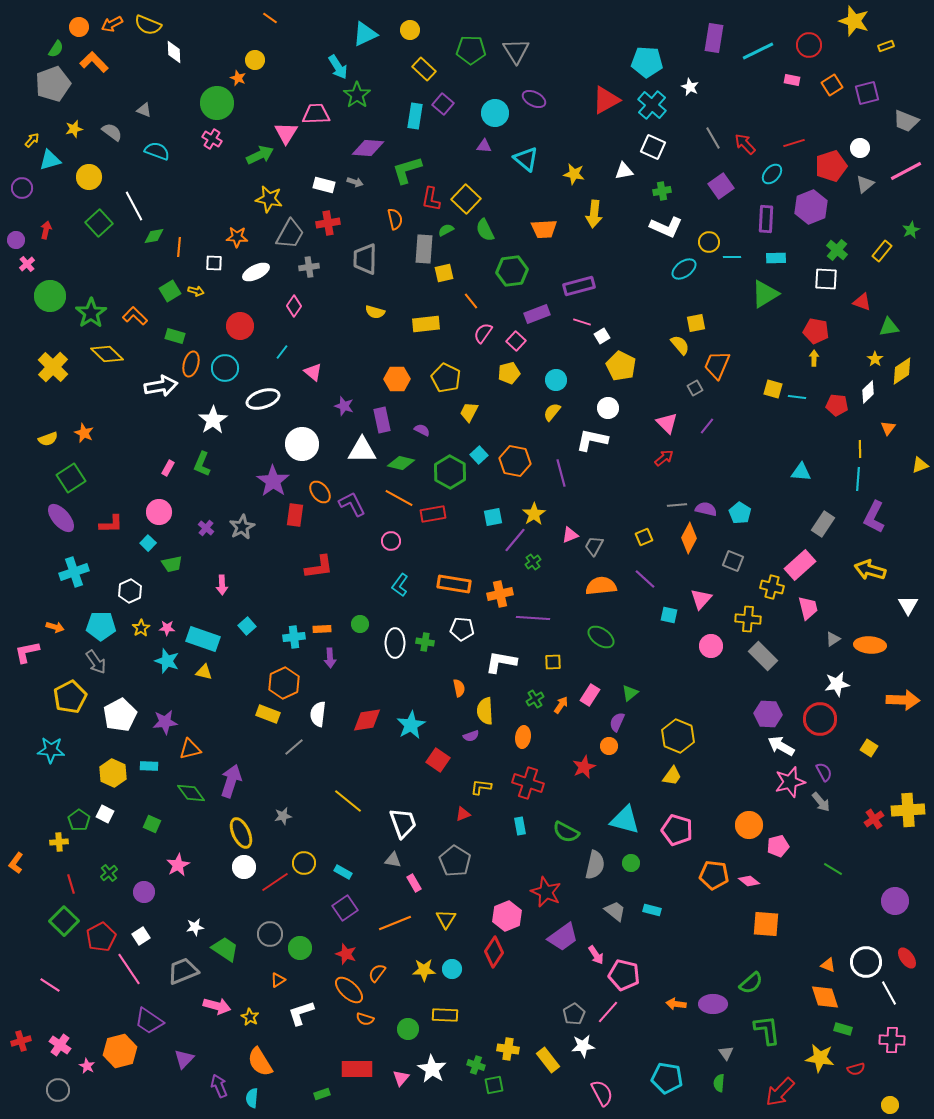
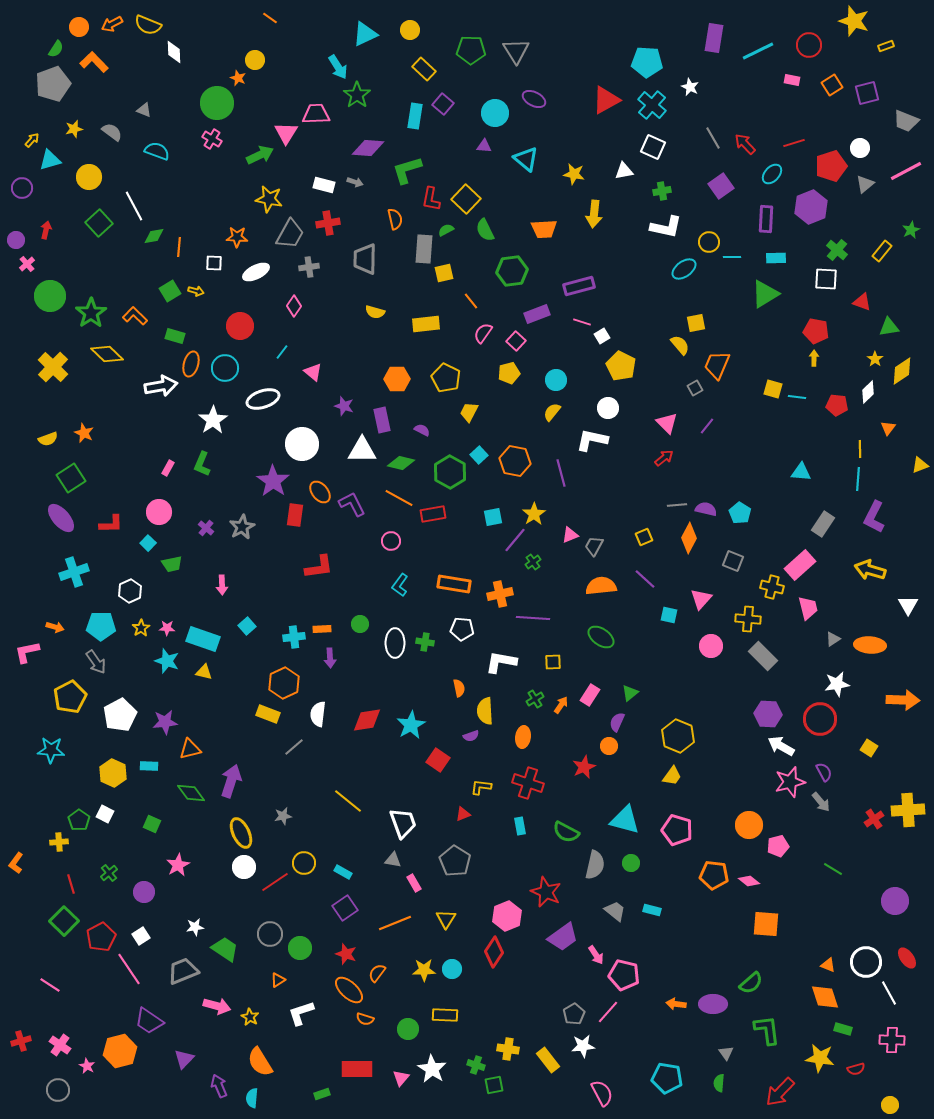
white L-shape at (666, 227): rotated 12 degrees counterclockwise
